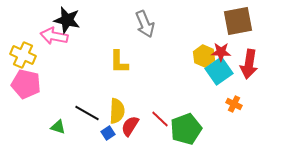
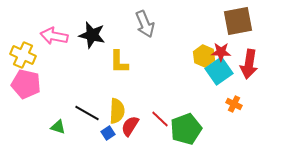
black star: moved 25 px right, 15 px down
